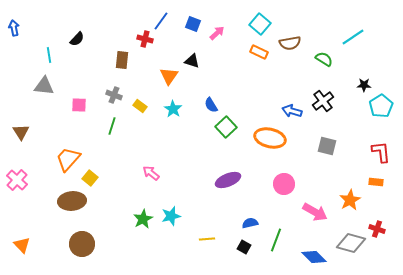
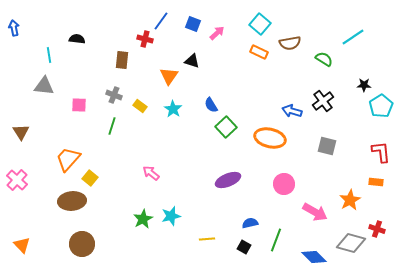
black semicircle at (77, 39): rotated 126 degrees counterclockwise
